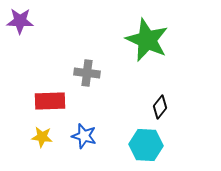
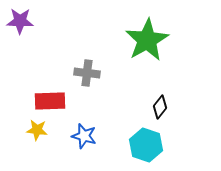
green star: rotated 18 degrees clockwise
yellow star: moved 5 px left, 7 px up
cyan hexagon: rotated 16 degrees clockwise
